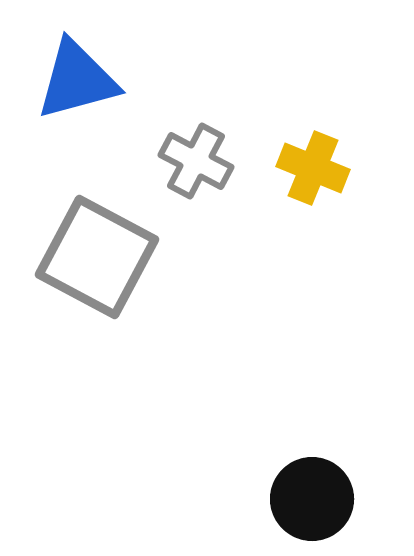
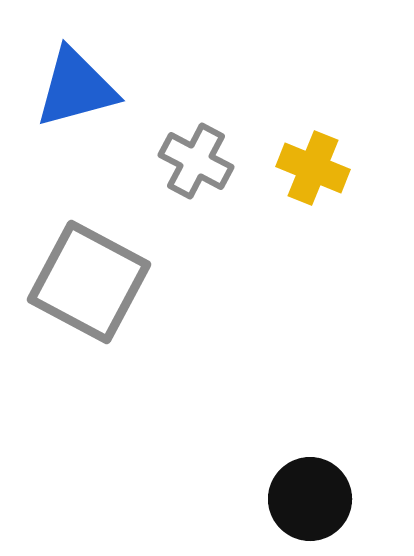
blue triangle: moved 1 px left, 8 px down
gray square: moved 8 px left, 25 px down
black circle: moved 2 px left
